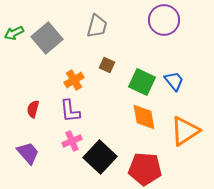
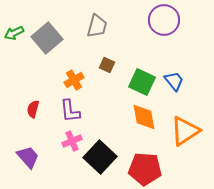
purple trapezoid: moved 4 px down
